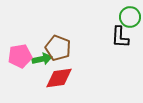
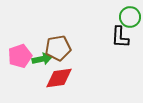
brown pentagon: rotated 30 degrees counterclockwise
pink pentagon: rotated 10 degrees counterclockwise
